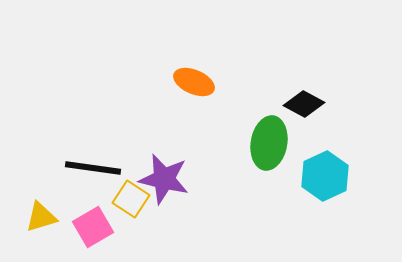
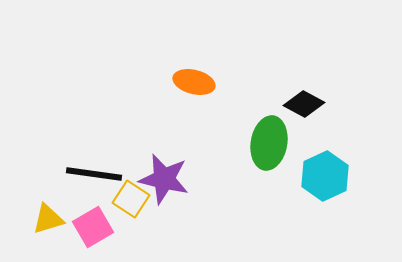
orange ellipse: rotated 9 degrees counterclockwise
black line: moved 1 px right, 6 px down
yellow triangle: moved 7 px right, 2 px down
